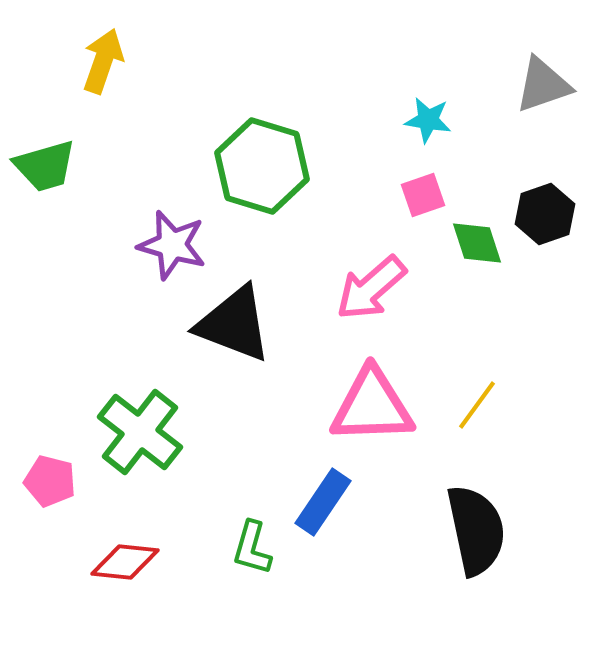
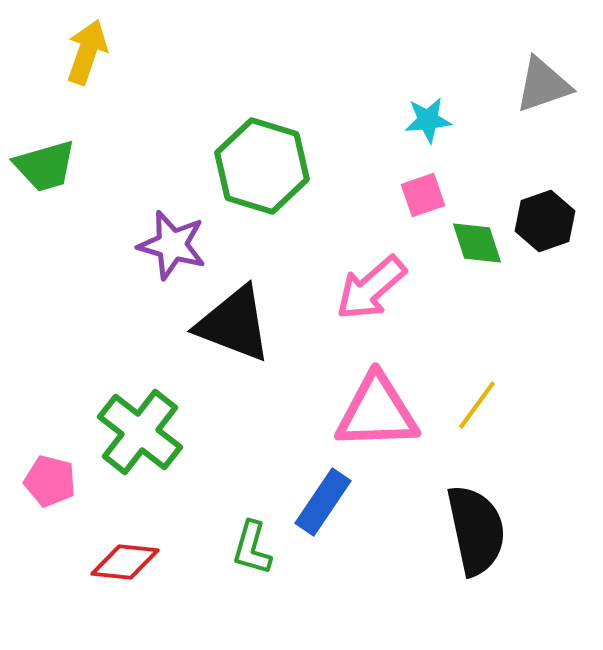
yellow arrow: moved 16 px left, 9 px up
cyan star: rotated 15 degrees counterclockwise
black hexagon: moved 7 px down
pink triangle: moved 5 px right, 6 px down
